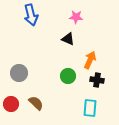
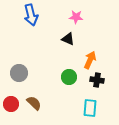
green circle: moved 1 px right, 1 px down
brown semicircle: moved 2 px left
